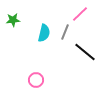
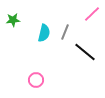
pink line: moved 12 px right
